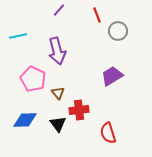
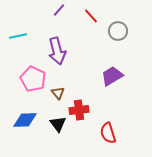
red line: moved 6 px left, 1 px down; rotated 21 degrees counterclockwise
